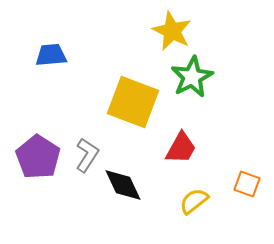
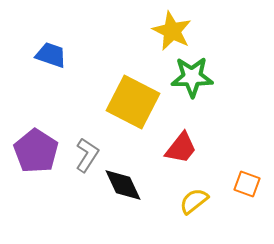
blue trapezoid: rotated 24 degrees clockwise
green star: rotated 27 degrees clockwise
yellow square: rotated 6 degrees clockwise
red trapezoid: rotated 9 degrees clockwise
purple pentagon: moved 2 px left, 6 px up
